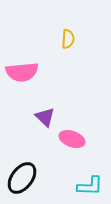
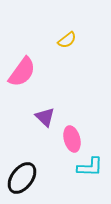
yellow semicircle: moved 1 px left, 1 px down; rotated 48 degrees clockwise
pink semicircle: rotated 48 degrees counterclockwise
pink ellipse: rotated 55 degrees clockwise
cyan L-shape: moved 19 px up
